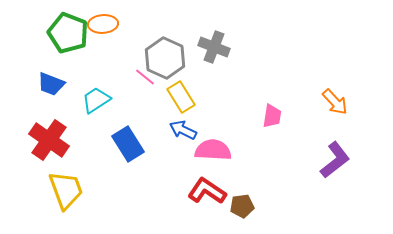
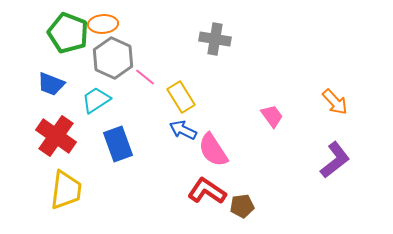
gray cross: moved 1 px right, 8 px up; rotated 12 degrees counterclockwise
gray hexagon: moved 52 px left
pink trapezoid: rotated 45 degrees counterclockwise
red cross: moved 7 px right, 4 px up
blue rectangle: moved 10 px left; rotated 12 degrees clockwise
pink semicircle: rotated 126 degrees counterclockwise
yellow trapezoid: rotated 27 degrees clockwise
